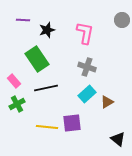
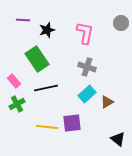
gray circle: moved 1 px left, 3 px down
